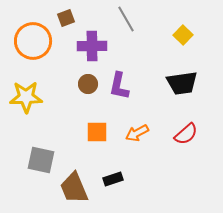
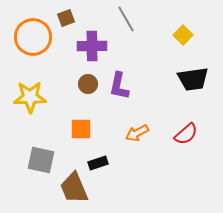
orange circle: moved 4 px up
black trapezoid: moved 11 px right, 4 px up
yellow star: moved 4 px right
orange square: moved 16 px left, 3 px up
black rectangle: moved 15 px left, 16 px up
